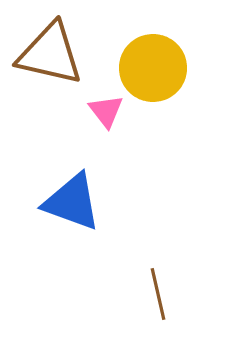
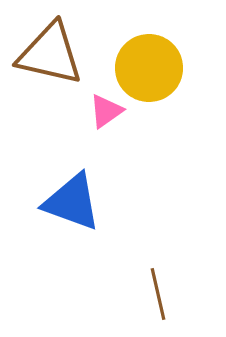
yellow circle: moved 4 px left
pink triangle: rotated 33 degrees clockwise
